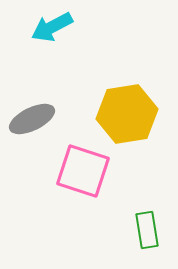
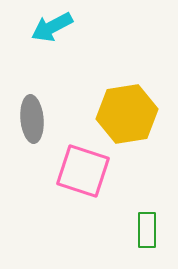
gray ellipse: rotated 69 degrees counterclockwise
green rectangle: rotated 9 degrees clockwise
